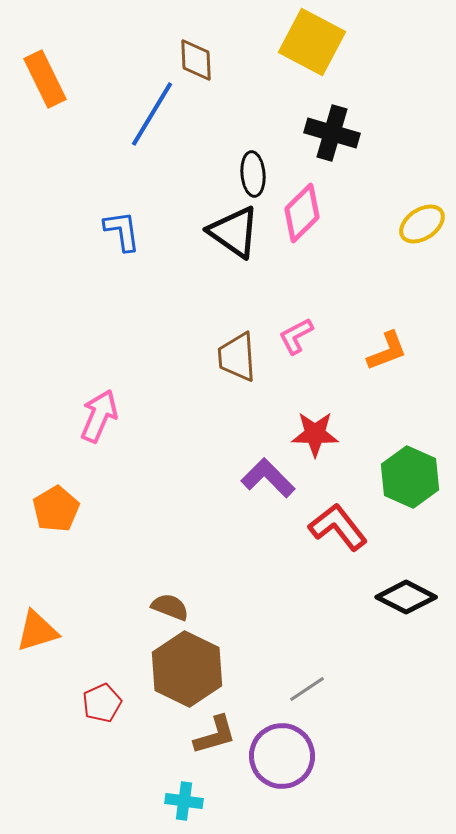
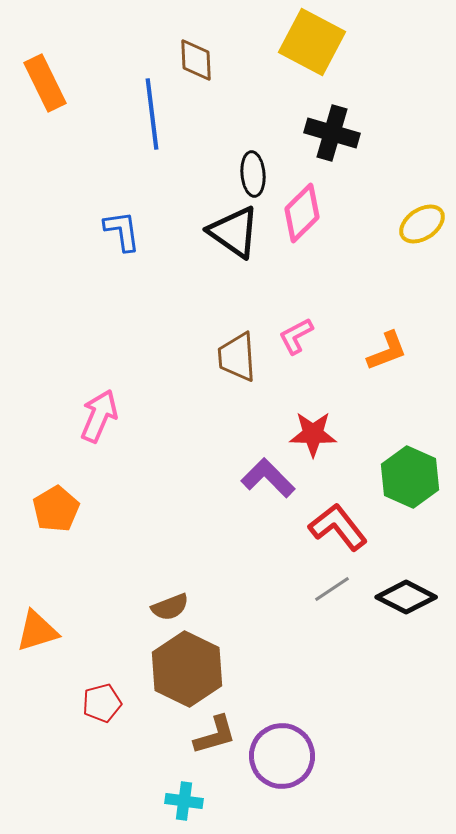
orange rectangle: moved 4 px down
blue line: rotated 38 degrees counterclockwise
red star: moved 2 px left
brown semicircle: rotated 138 degrees clockwise
gray line: moved 25 px right, 100 px up
red pentagon: rotated 9 degrees clockwise
